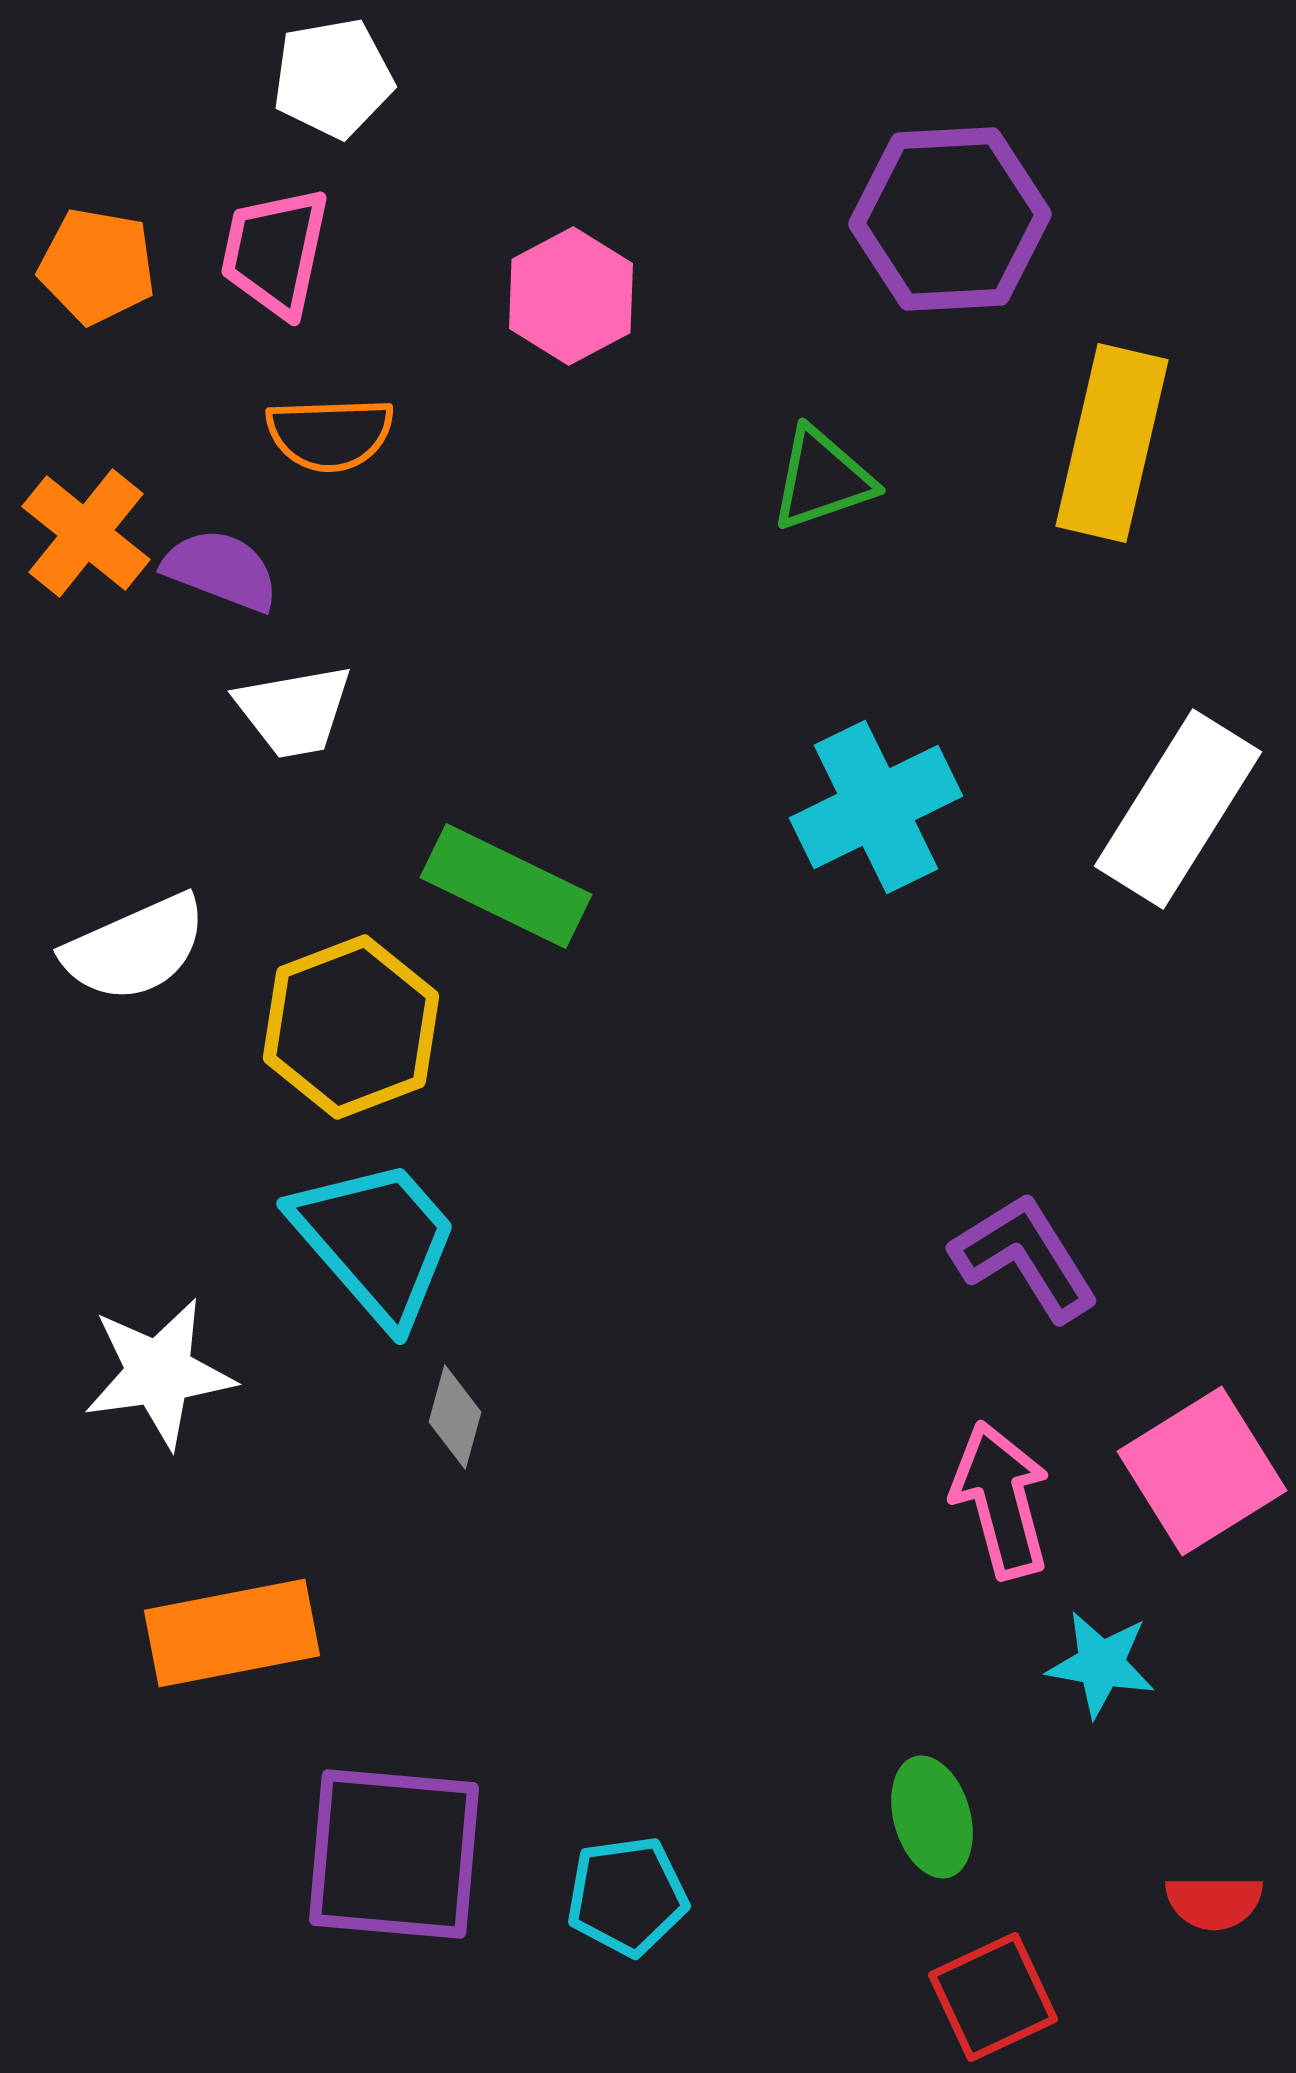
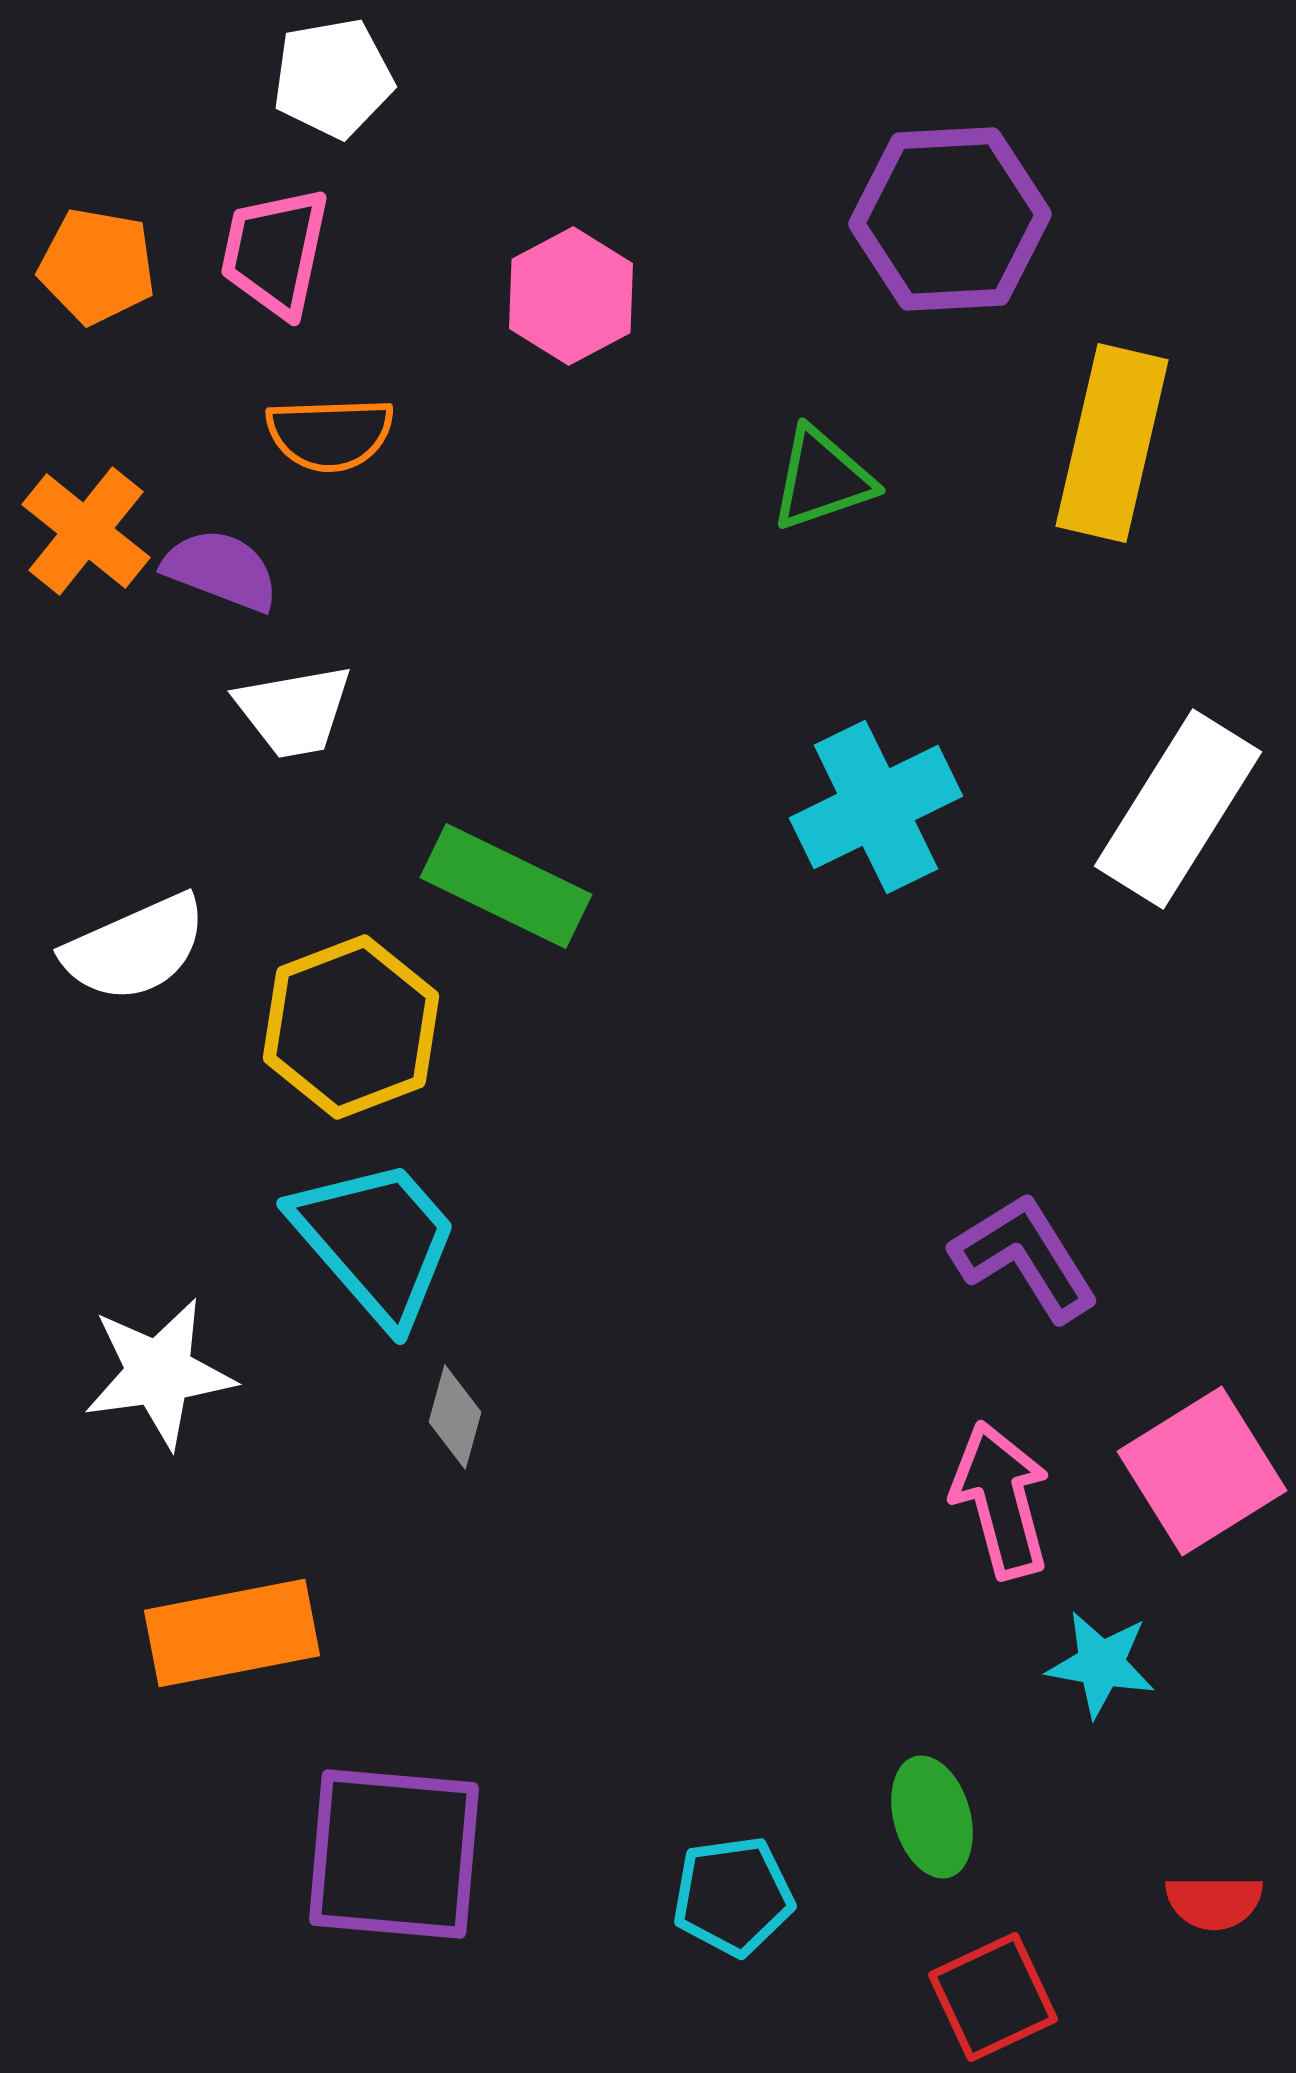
orange cross: moved 2 px up
cyan pentagon: moved 106 px right
